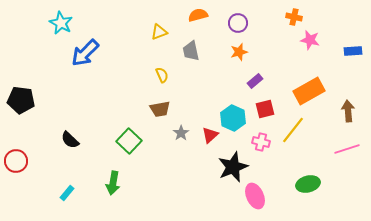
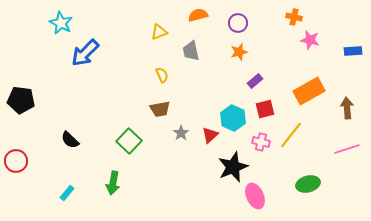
brown arrow: moved 1 px left, 3 px up
yellow line: moved 2 px left, 5 px down
